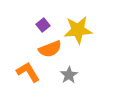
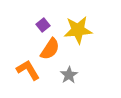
orange semicircle: rotated 35 degrees counterclockwise
orange L-shape: moved 2 px up
